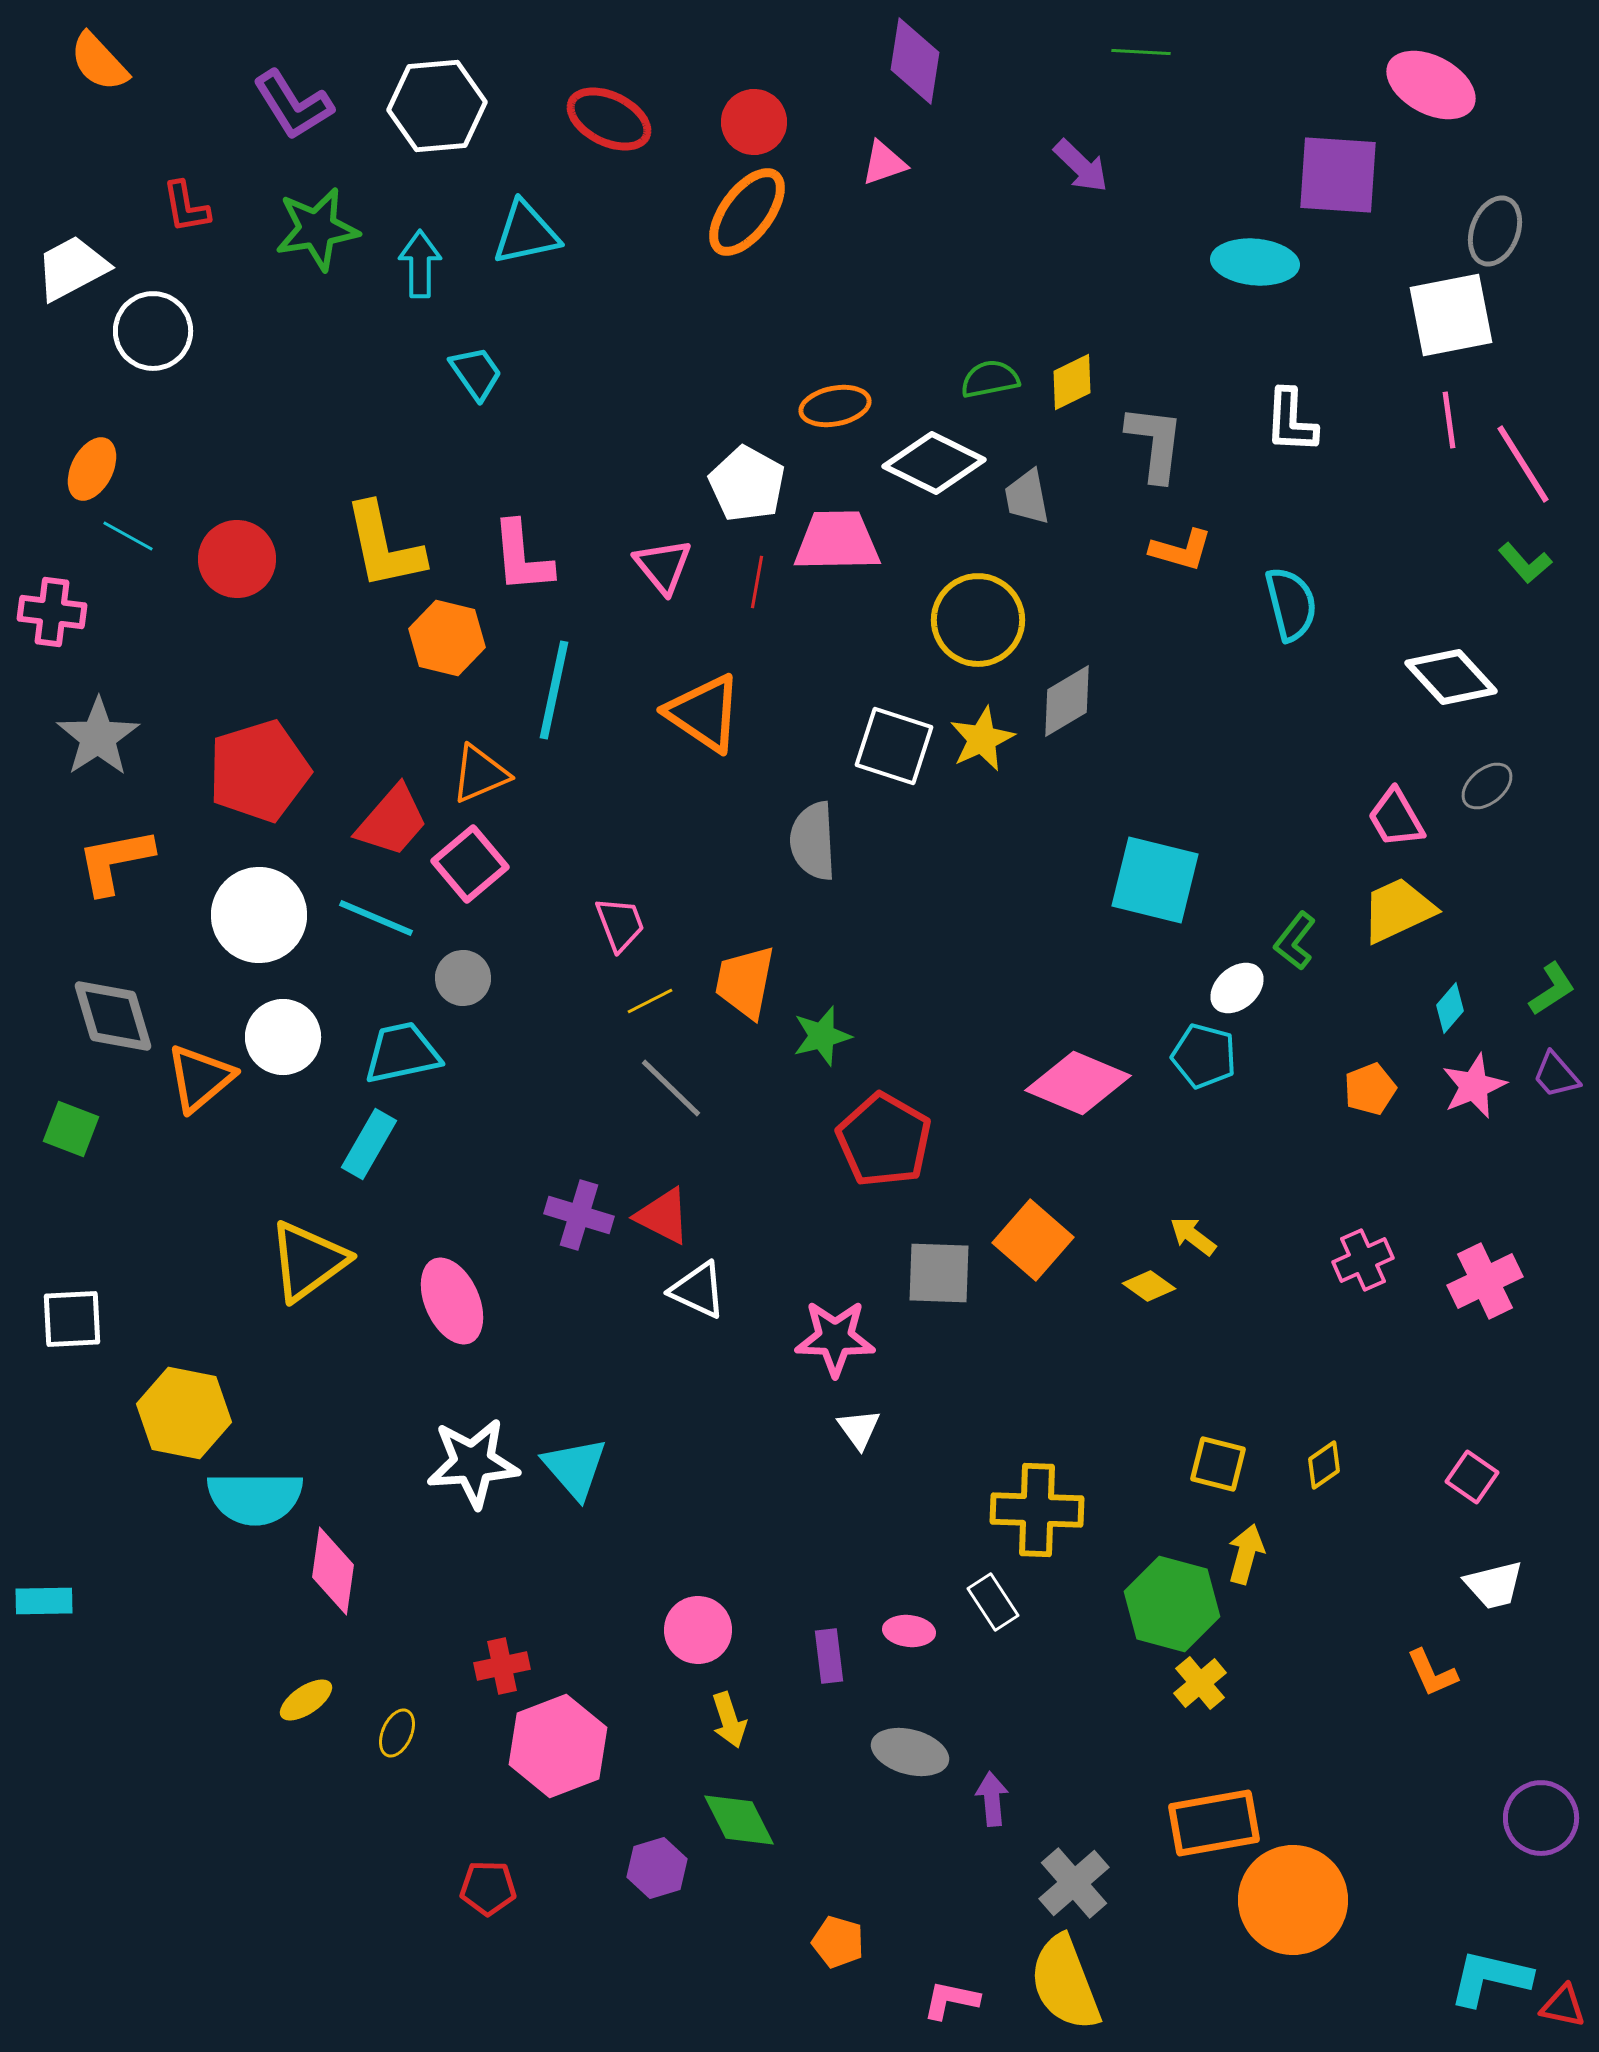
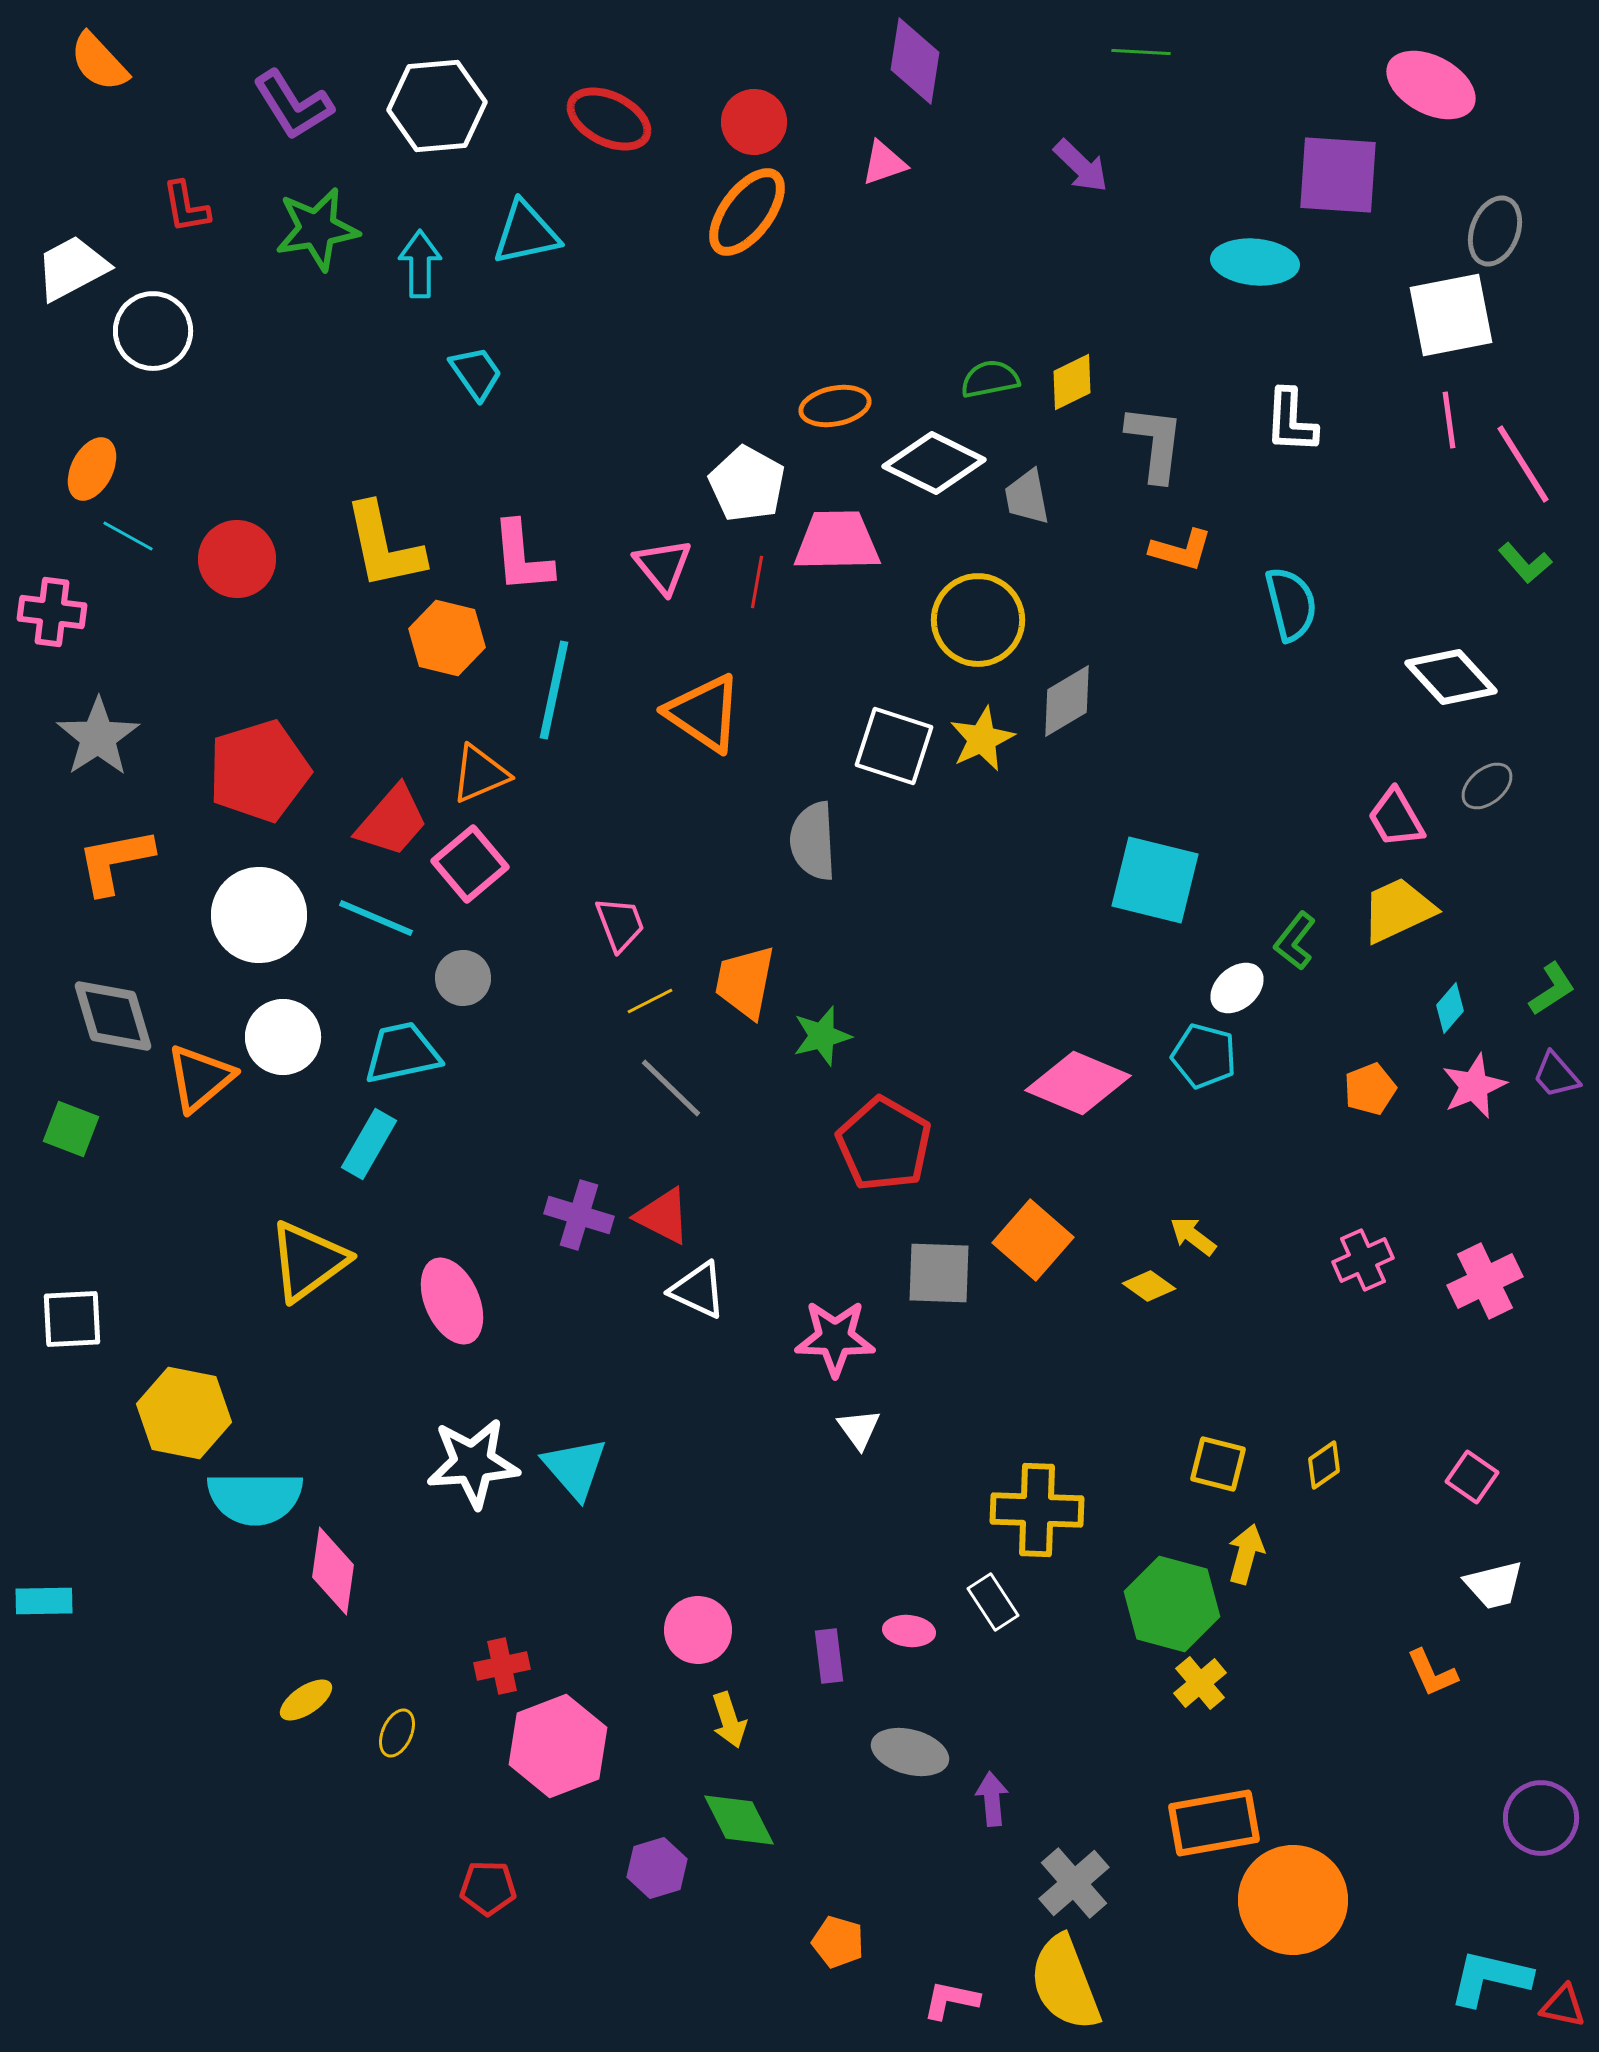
red pentagon at (884, 1140): moved 4 px down
